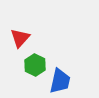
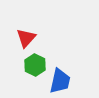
red triangle: moved 6 px right
